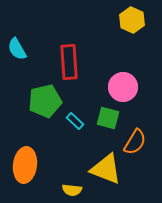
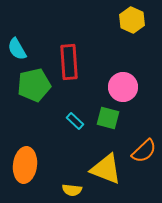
green pentagon: moved 11 px left, 16 px up
orange semicircle: moved 9 px right, 9 px down; rotated 16 degrees clockwise
